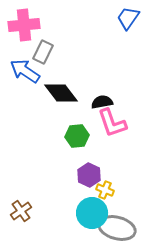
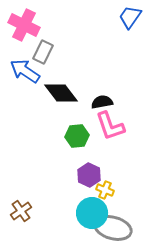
blue trapezoid: moved 2 px right, 1 px up
pink cross: rotated 32 degrees clockwise
pink L-shape: moved 2 px left, 3 px down
gray ellipse: moved 4 px left
